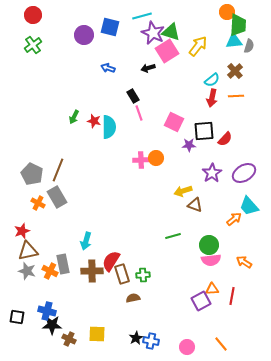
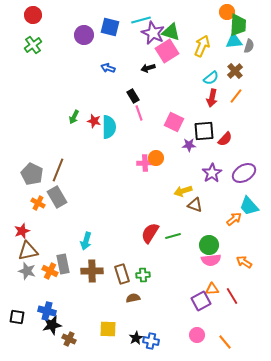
cyan line at (142, 16): moved 1 px left, 4 px down
yellow arrow at (198, 46): moved 4 px right; rotated 15 degrees counterclockwise
cyan semicircle at (212, 80): moved 1 px left, 2 px up
orange line at (236, 96): rotated 49 degrees counterclockwise
pink cross at (141, 160): moved 4 px right, 3 px down
red semicircle at (111, 261): moved 39 px right, 28 px up
red line at (232, 296): rotated 42 degrees counterclockwise
black star at (52, 325): rotated 12 degrees counterclockwise
yellow square at (97, 334): moved 11 px right, 5 px up
orange line at (221, 344): moved 4 px right, 2 px up
pink circle at (187, 347): moved 10 px right, 12 px up
